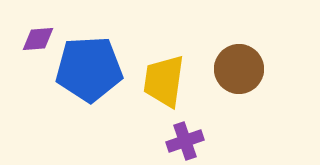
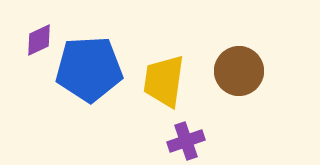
purple diamond: moved 1 px right, 1 px down; rotated 20 degrees counterclockwise
brown circle: moved 2 px down
purple cross: moved 1 px right
